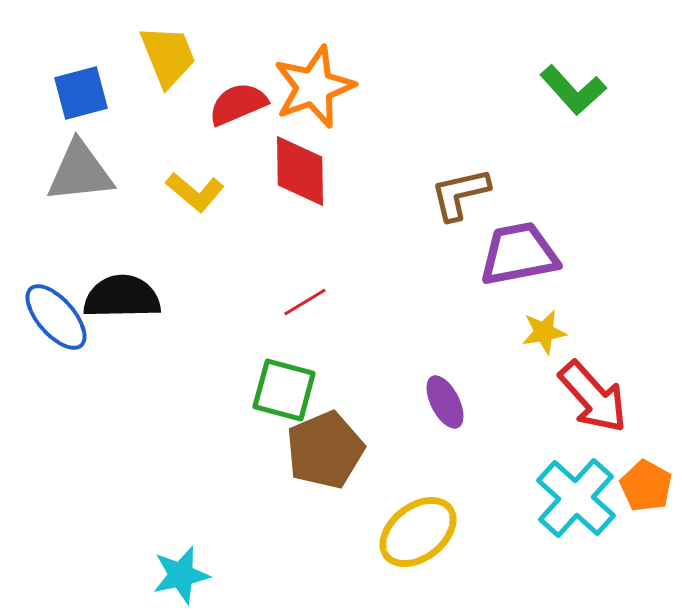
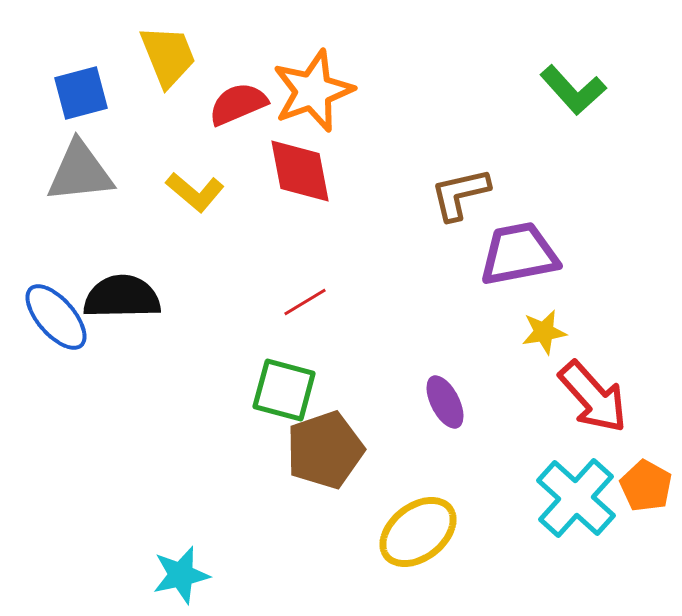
orange star: moved 1 px left, 4 px down
red diamond: rotated 10 degrees counterclockwise
brown pentagon: rotated 4 degrees clockwise
